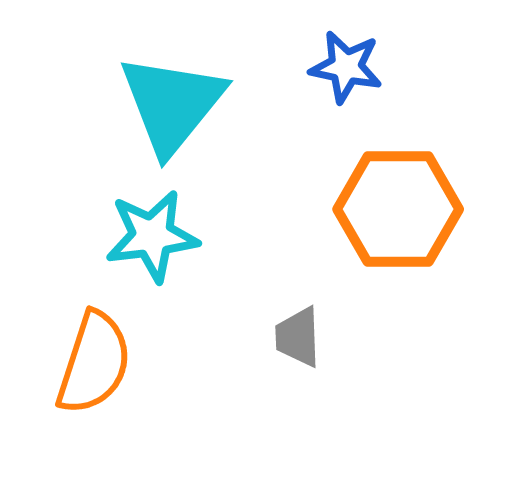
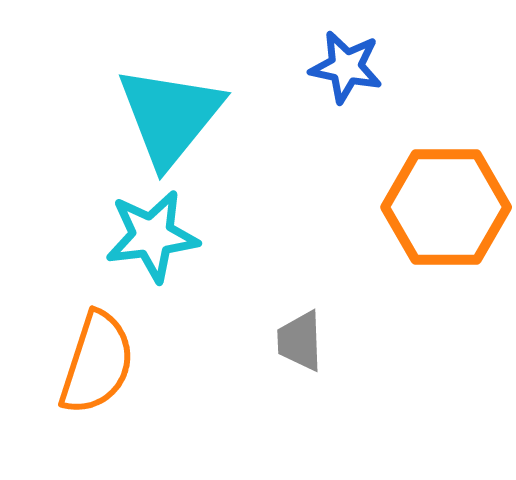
cyan triangle: moved 2 px left, 12 px down
orange hexagon: moved 48 px right, 2 px up
gray trapezoid: moved 2 px right, 4 px down
orange semicircle: moved 3 px right
